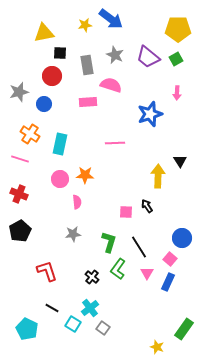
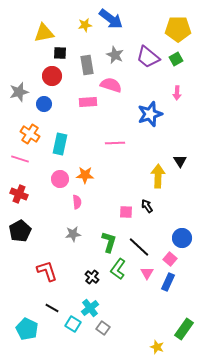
black line at (139, 247): rotated 15 degrees counterclockwise
